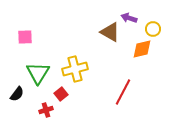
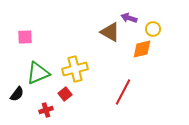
green triangle: rotated 35 degrees clockwise
red square: moved 4 px right
